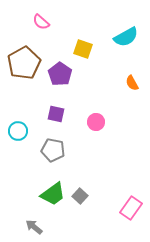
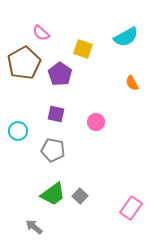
pink semicircle: moved 11 px down
